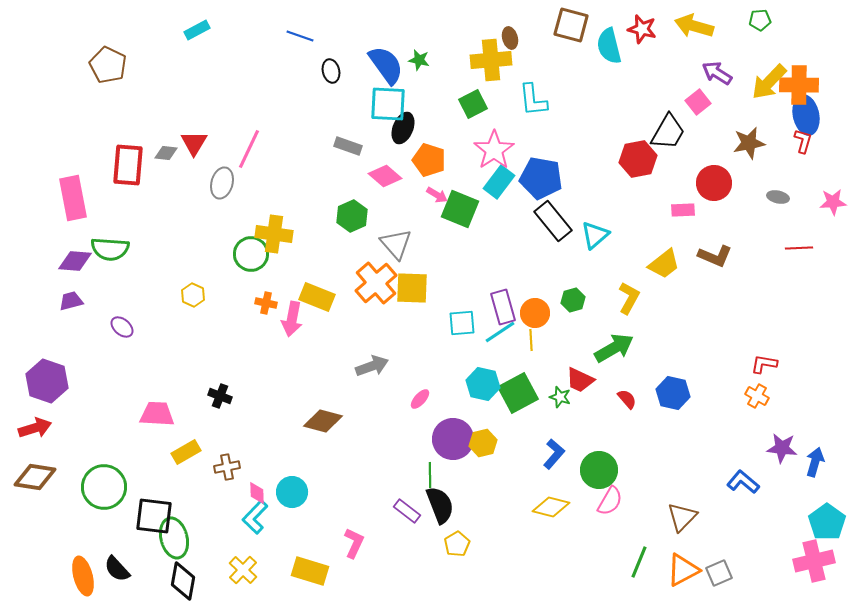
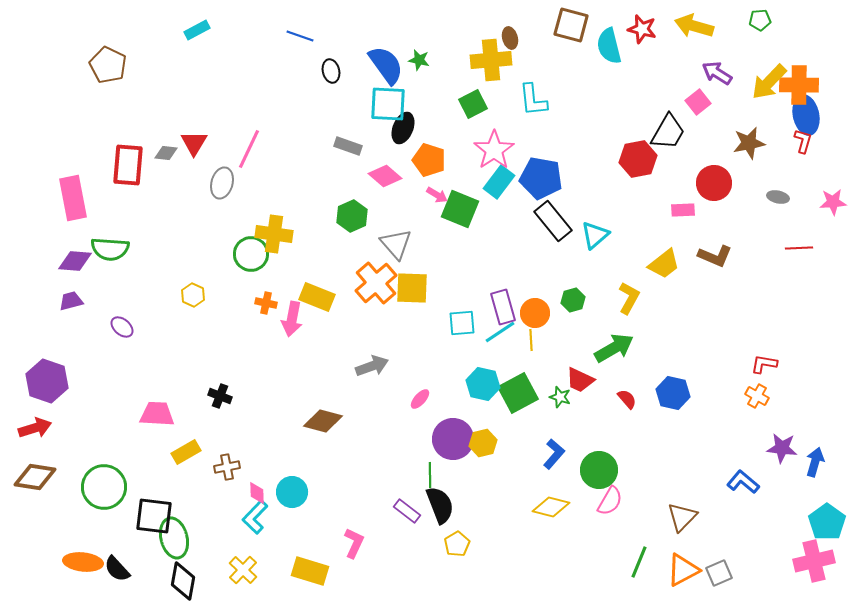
orange ellipse at (83, 576): moved 14 px up; rotated 69 degrees counterclockwise
